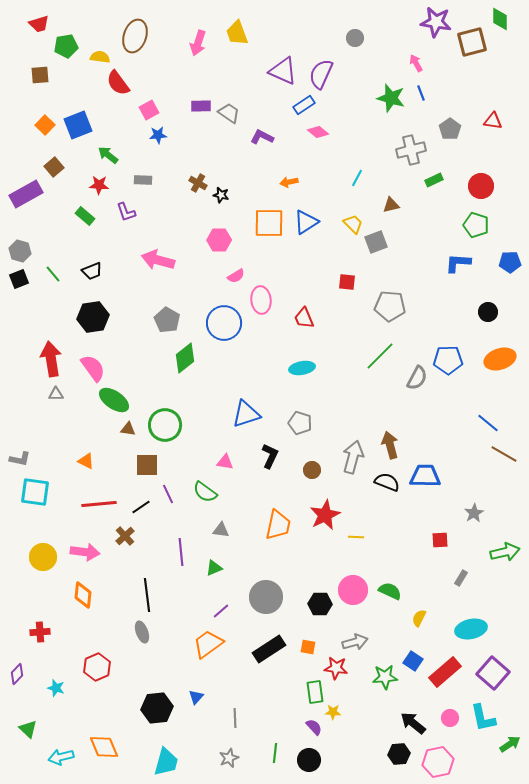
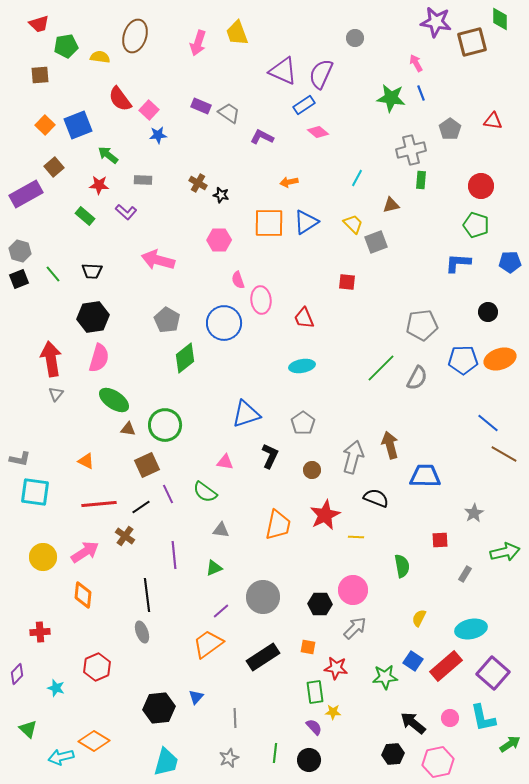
red semicircle at (118, 83): moved 2 px right, 16 px down
green star at (391, 98): rotated 8 degrees counterclockwise
purple rectangle at (201, 106): rotated 24 degrees clockwise
pink square at (149, 110): rotated 18 degrees counterclockwise
green rectangle at (434, 180): moved 13 px left; rotated 60 degrees counterclockwise
purple L-shape at (126, 212): rotated 30 degrees counterclockwise
black trapezoid at (92, 271): rotated 25 degrees clockwise
pink semicircle at (236, 276): moved 2 px right, 4 px down; rotated 102 degrees clockwise
gray pentagon at (390, 306): moved 32 px right, 19 px down; rotated 12 degrees counterclockwise
green line at (380, 356): moved 1 px right, 12 px down
blue pentagon at (448, 360): moved 15 px right
pink semicircle at (93, 368): moved 6 px right, 10 px up; rotated 52 degrees clockwise
cyan ellipse at (302, 368): moved 2 px up
gray triangle at (56, 394): rotated 49 degrees counterclockwise
gray pentagon at (300, 423): moved 3 px right; rotated 20 degrees clockwise
brown square at (147, 465): rotated 25 degrees counterclockwise
black semicircle at (387, 482): moved 11 px left, 16 px down
brown cross at (125, 536): rotated 12 degrees counterclockwise
pink arrow at (85, 552): rotated 40 degrees counterclockwise
purple line at (181, 552): moved 7 px left, 3 px down
gray rectangle at (461, 578): moved 4 px right, 4 px up
green semicircle at (390, 591): moved 12 px right, 25 px up; rotated 55 degrees clockwise
gray circle at (266, 597): moved 3 px left
gray arrow at (355, 642): moved 14 px up; rotated 30 degrees counterclockwise
black rectangle at (269, 649): moved 6 px left, 8 px down
red rectangle at (445, 672): moved 1 px right, 6 px up
black hexagon at (157, 708): moved 2 px right
orange diamond at (104, 747): moved 10 px left, 6 px up; rotated 36 degrees counterclockwise
black hexagon at (399, 754): moved 6 px left
